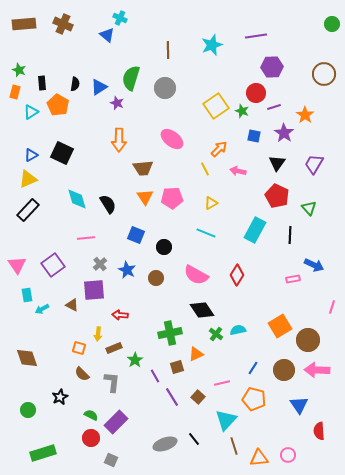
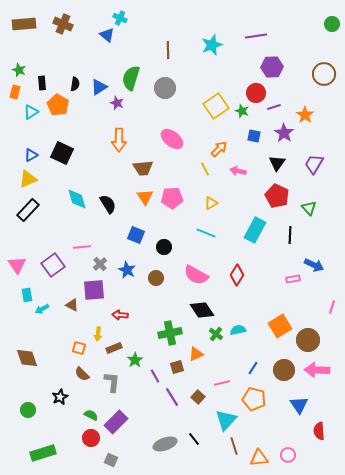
pink line at (86, 238): moved 4 px left, 9 px down
